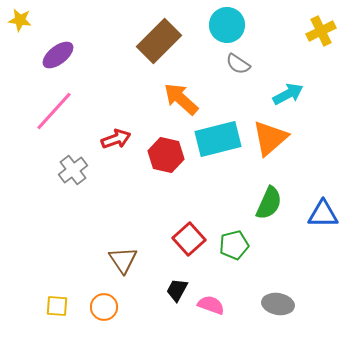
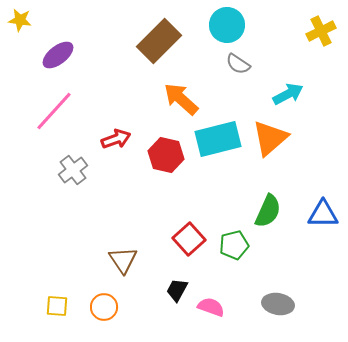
green semicircle: moved 1 px left, 8 px down
pink semicircle: moved 2 px down
